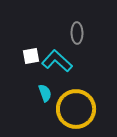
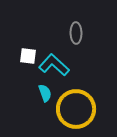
gray ellipse: moved 1 px left
white square: moved 3 px left; rotated 18 degrees clockwise
cyan L-shape: moved 3 px left, 4 px down
